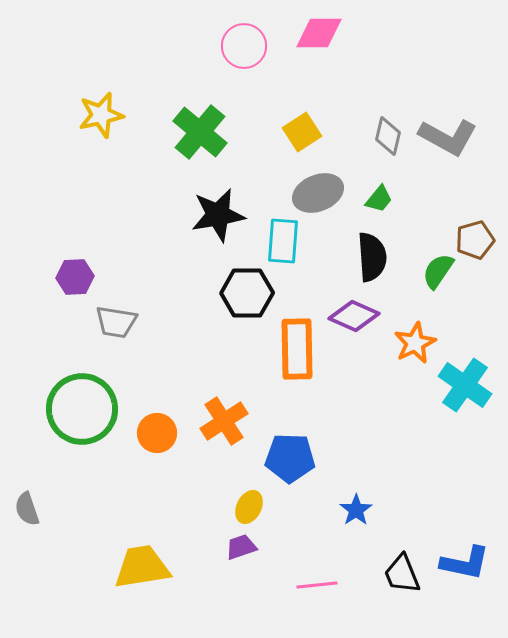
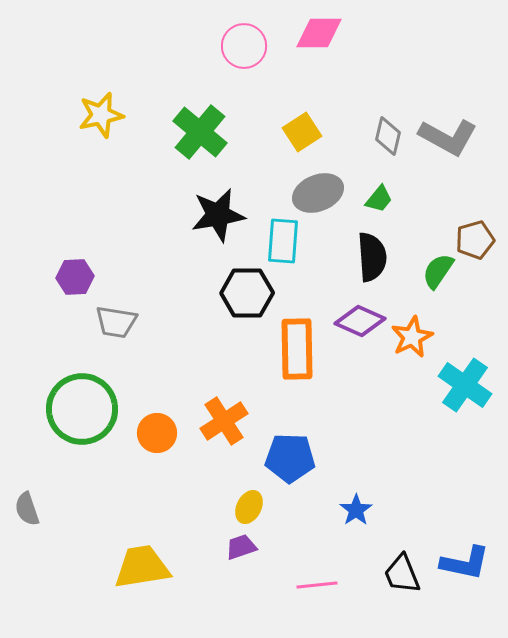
purple diamond: moved 6 px right, 5 px down
orange star: moved 3 px left, 6 px up
